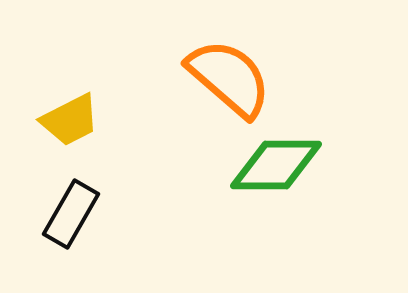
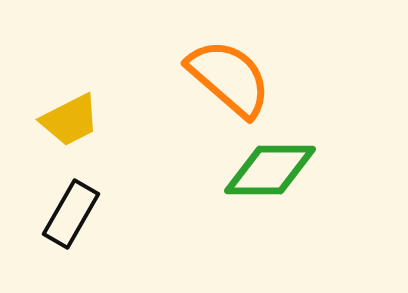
green diamond: moved 6 px left, 5 px down
